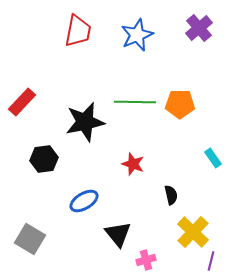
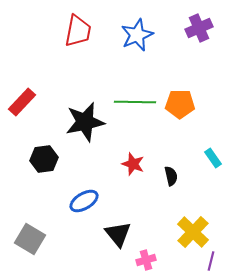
purple cross: rotated 16 degrees clockwise
black semicircle: moved 19 px up
